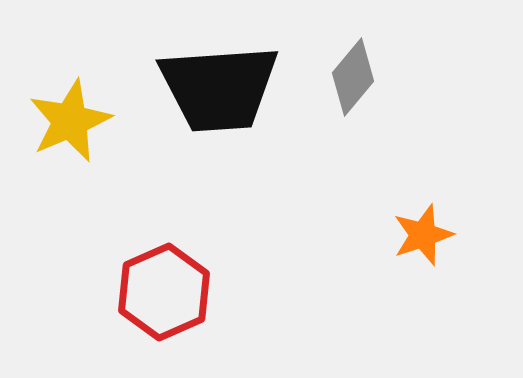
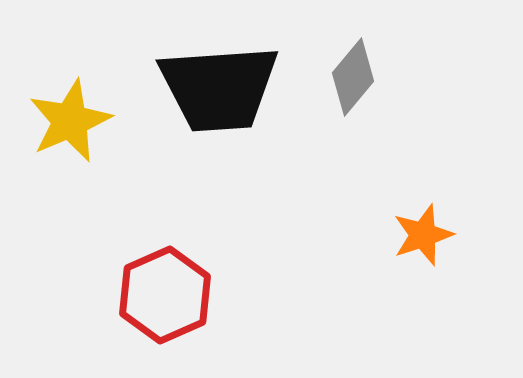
red hexagon: moved 1 px right, 3 px down
